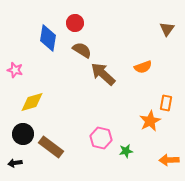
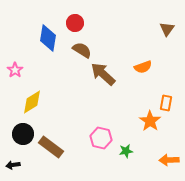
pink star: rotated 21 degrees clockwise
yellow diamond: rotated 15 degrees counterclockwise
orange star: rotated 10 degrees counterclockwise
black arrow: moved 2 px left, 2 px down
